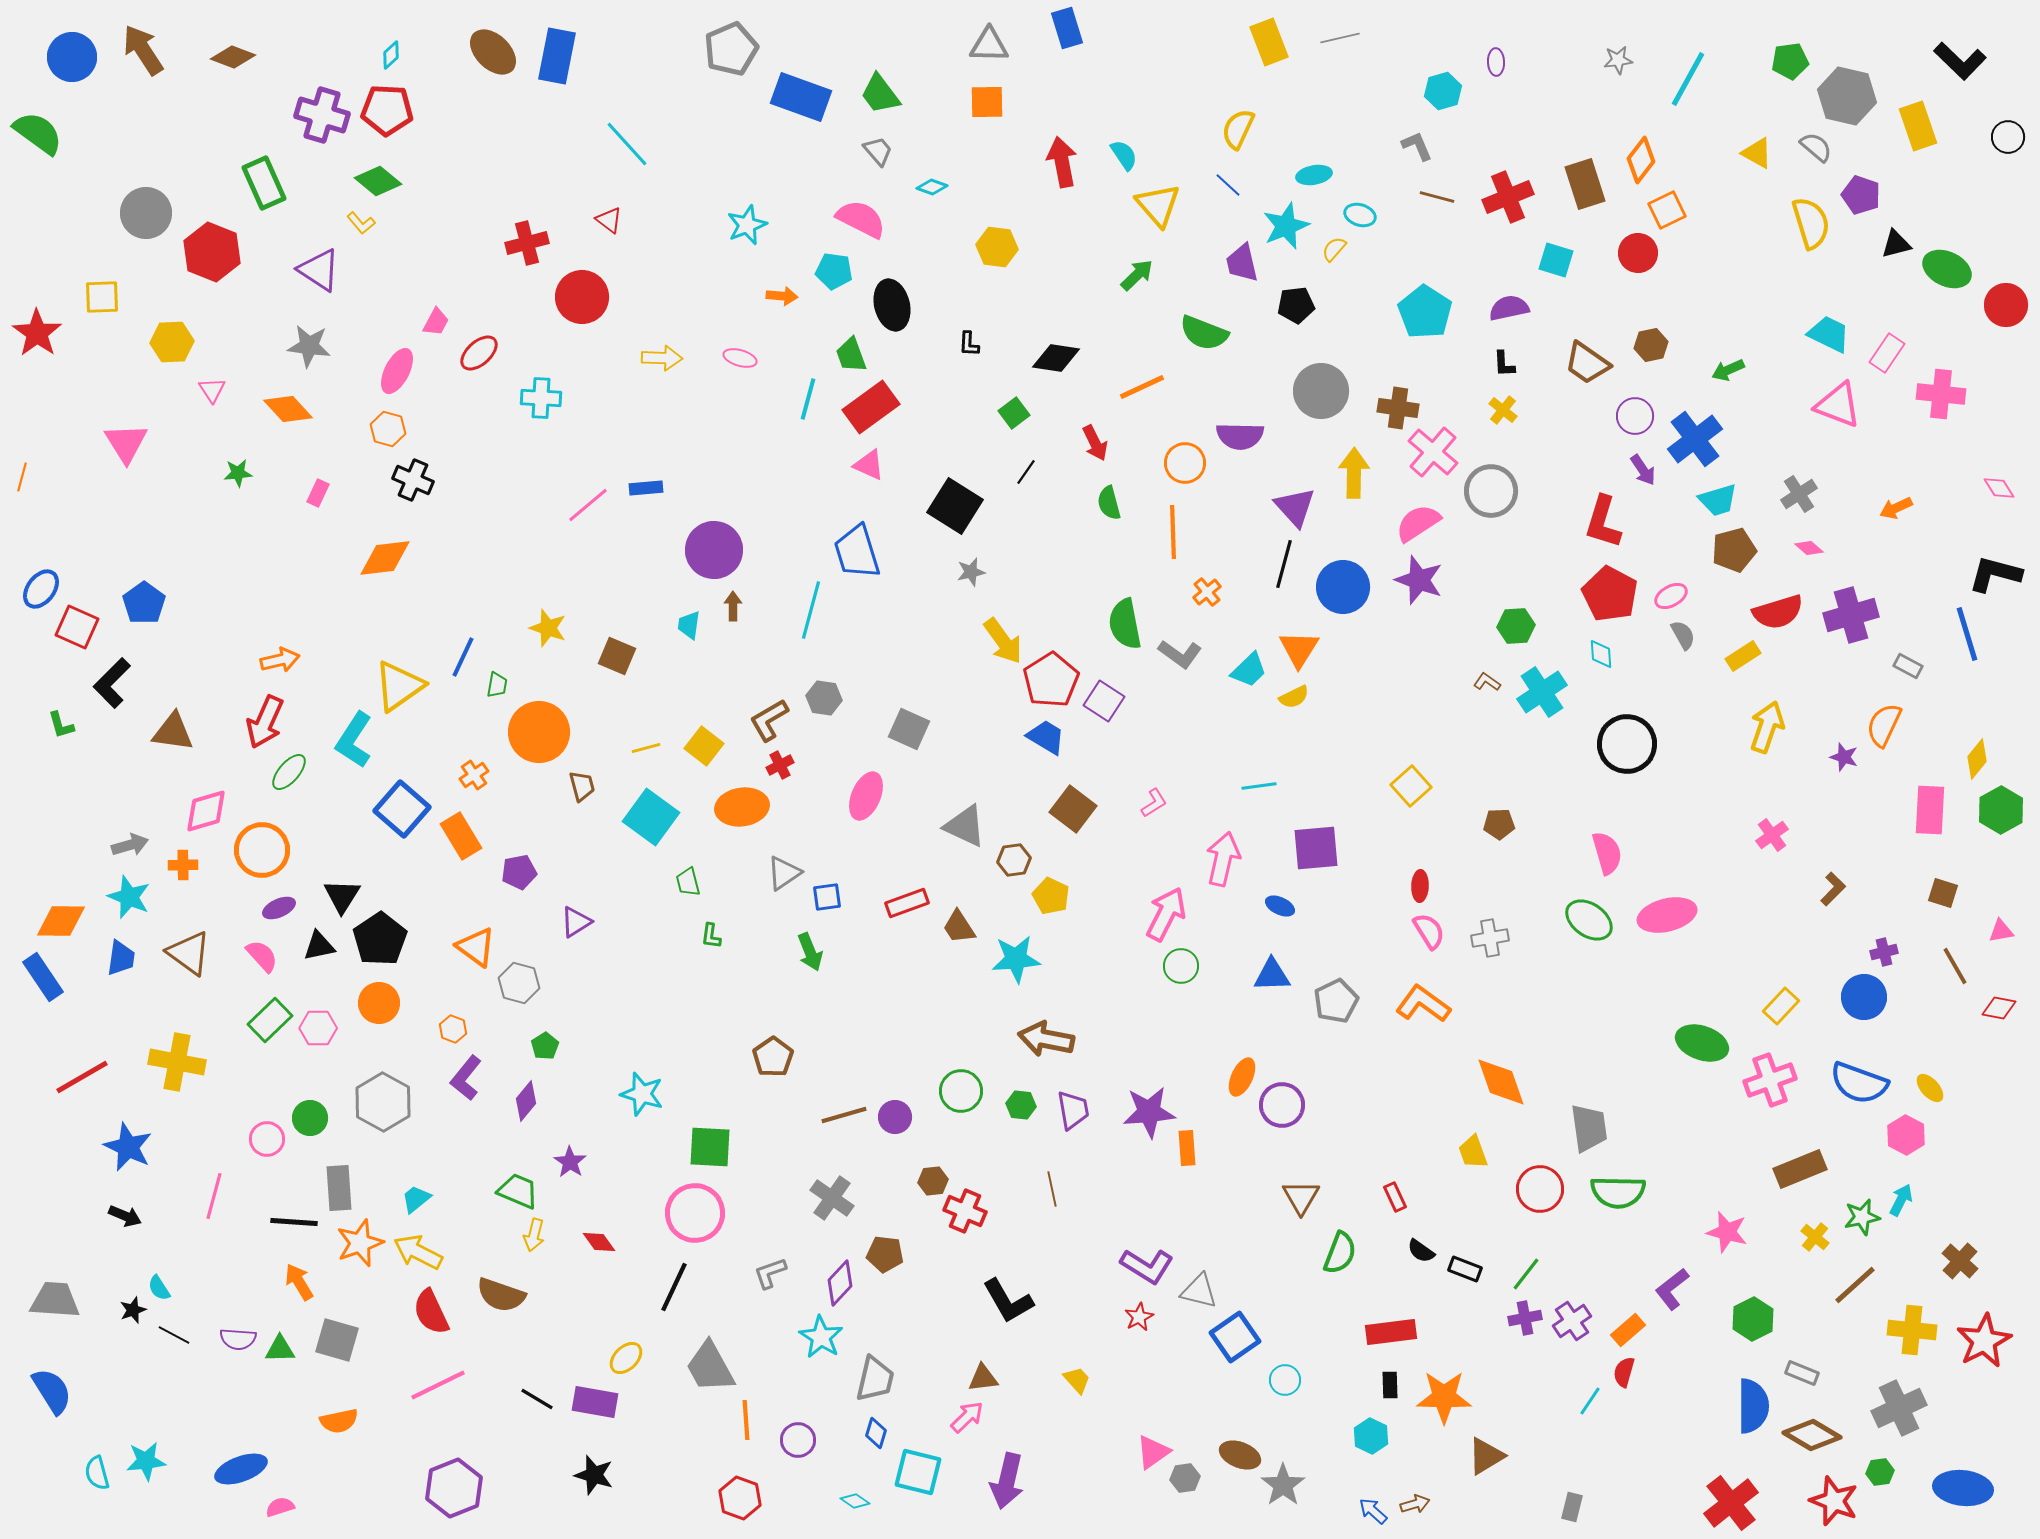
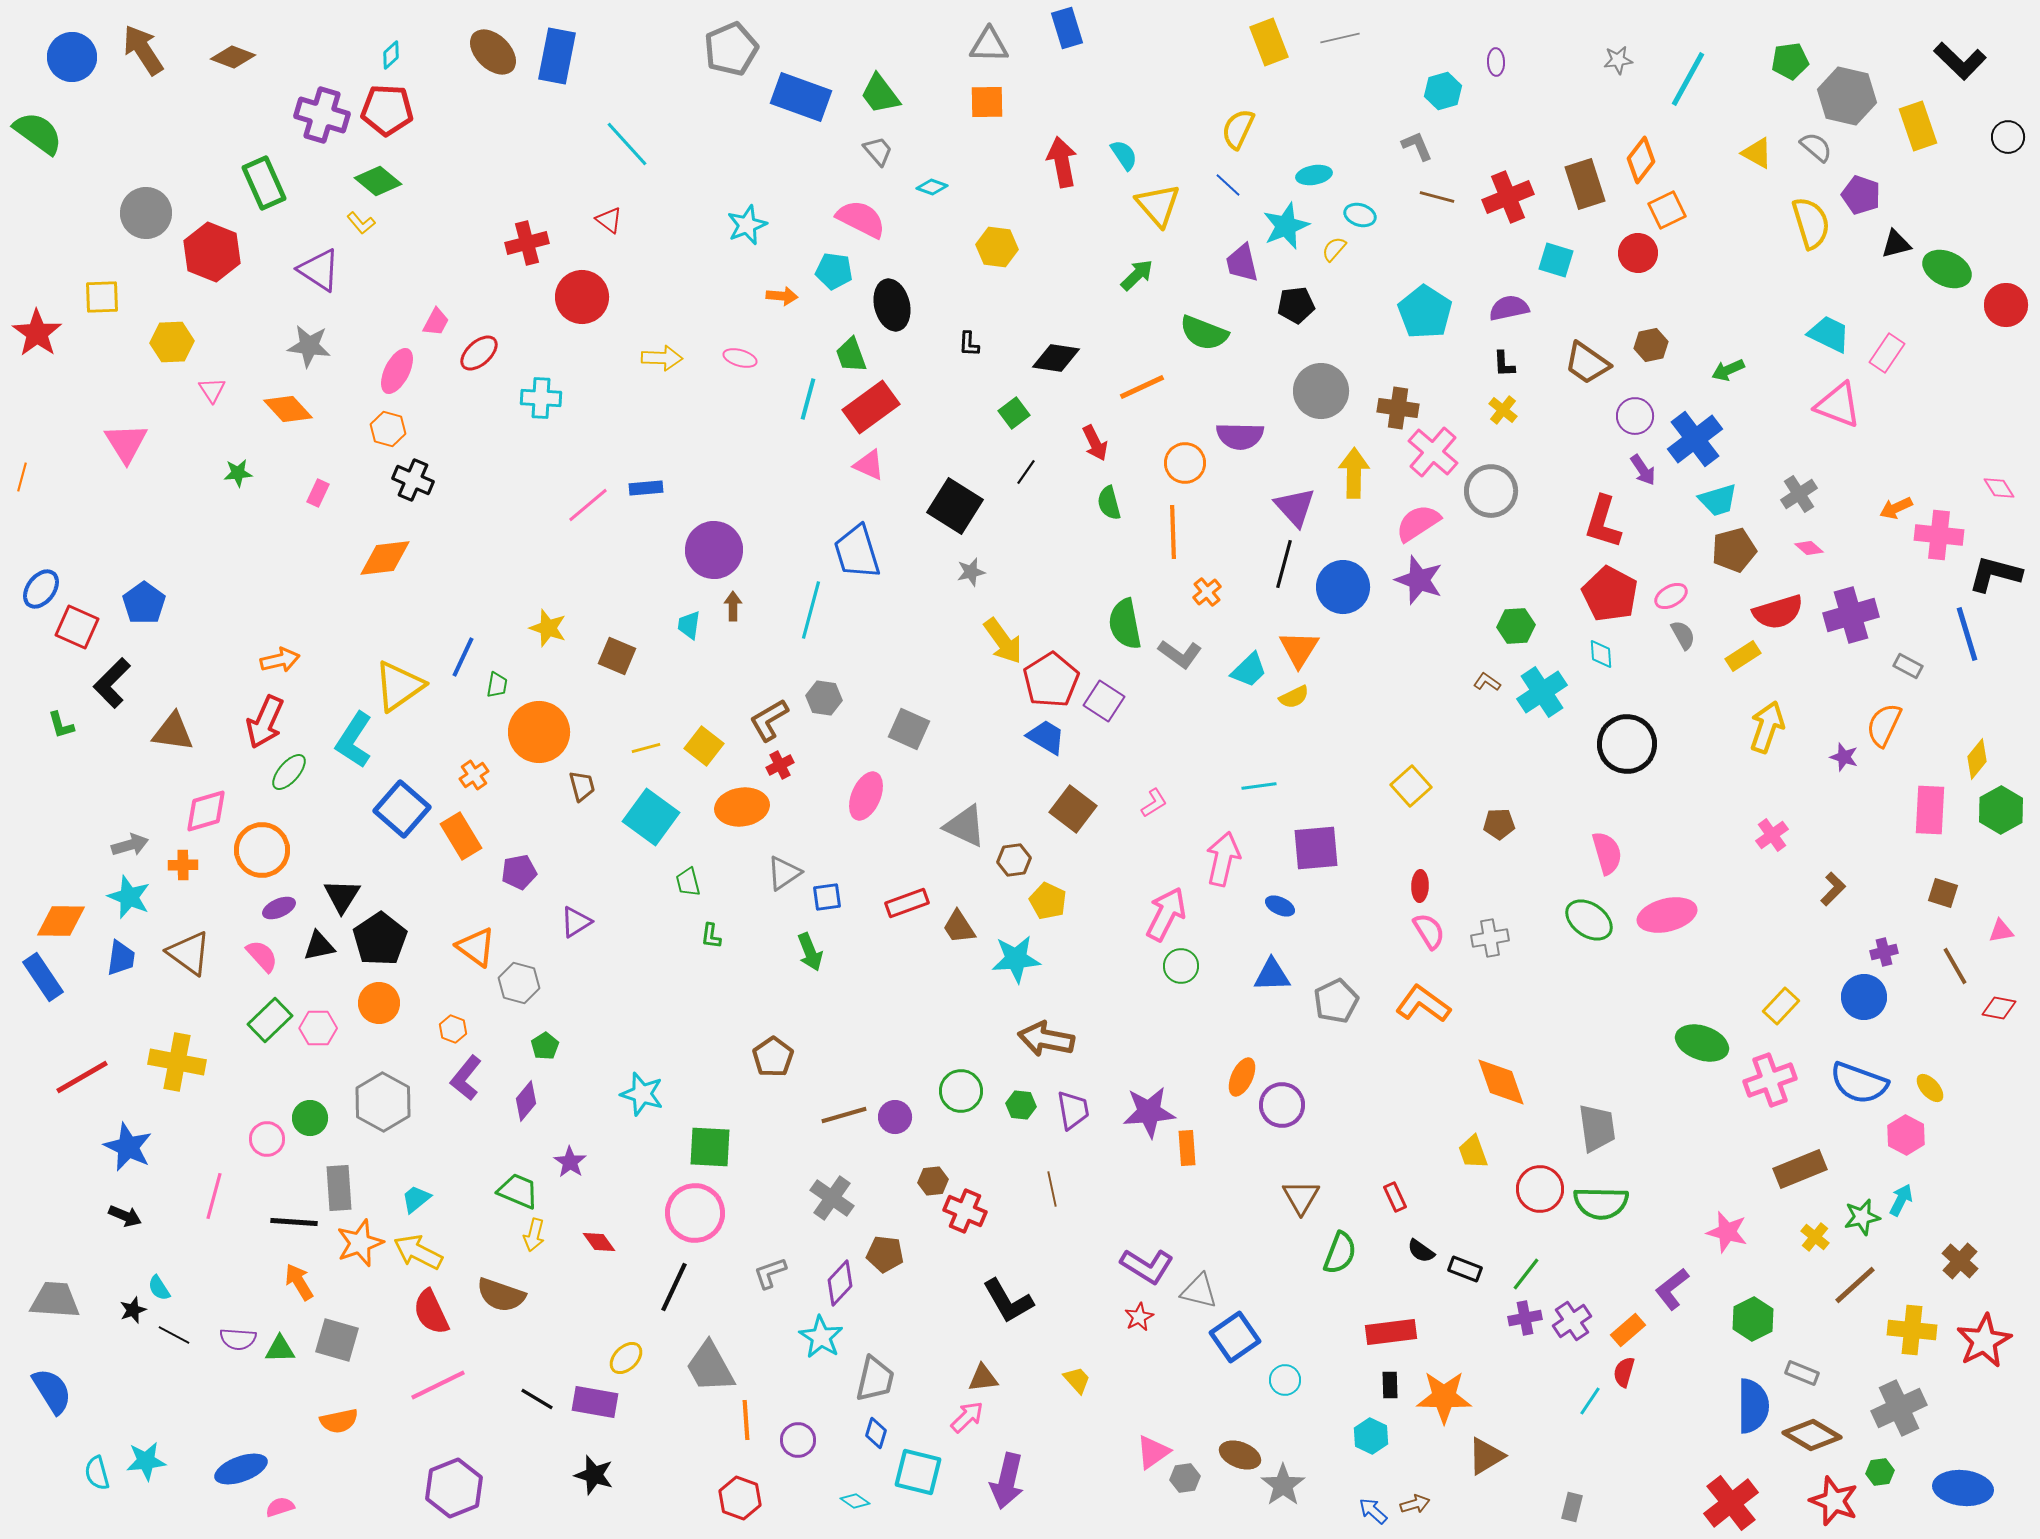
pink cross at (1941, 394): moved 2 px left, 141 px down
yellow pentagon at (1051, 896): moved 3 px left, 5 px down
gray trapezoid at (1589, 1128): moved 8 px right
green semicircle at (1618, 1192): moved 17 px left, 11 px down
